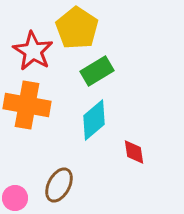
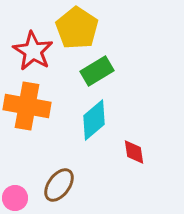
orange cross: moved 1 px down
brown ellipse: rotated 8 degrees clockwise
